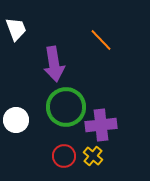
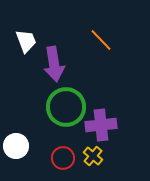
white trapezoid: moved 10 px right, 12 px down
white circle: moved 26 px down
red circle: moved 1 px left, 2 px down
